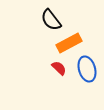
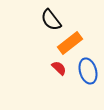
orange rectangle: moved 1 px right; rotated 10 degrees counterclockwise
blue ellipse: moved 1 px right, 2 px down
